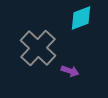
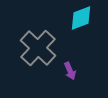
purple arrow: rotated 48 degrees clockwise
